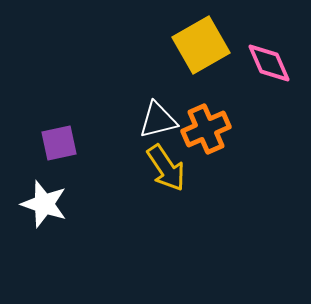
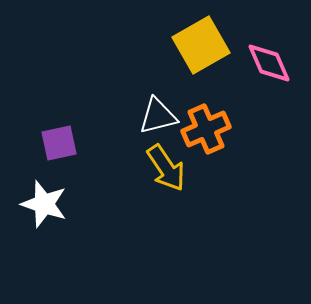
white triangle: moved 4 px up
